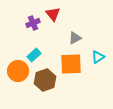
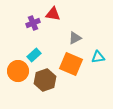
red triangle: rotated 42 degrees counterclockwise
cyan triangle: rotated 24 degrees clockwise
orange square: rotated 25 degrees clockwise
